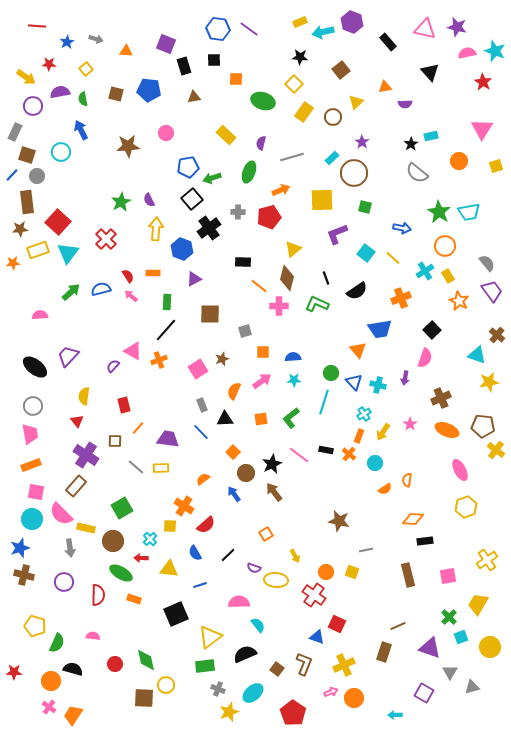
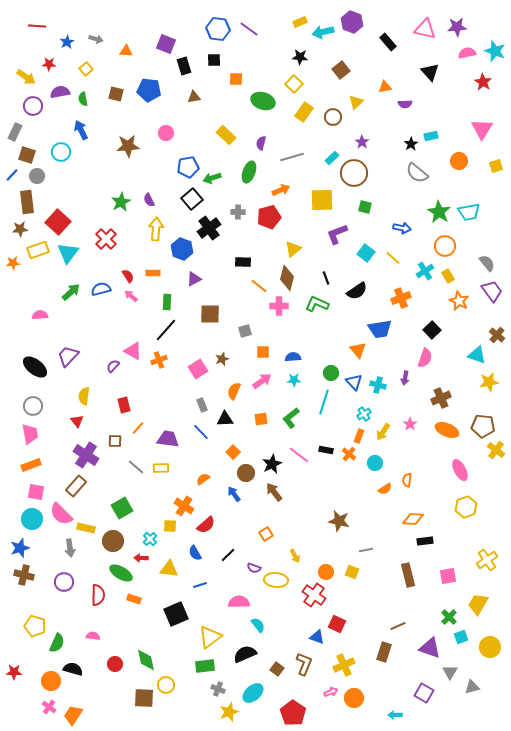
purple star at (457, 27): rotated 18 degrees counterclockwise
